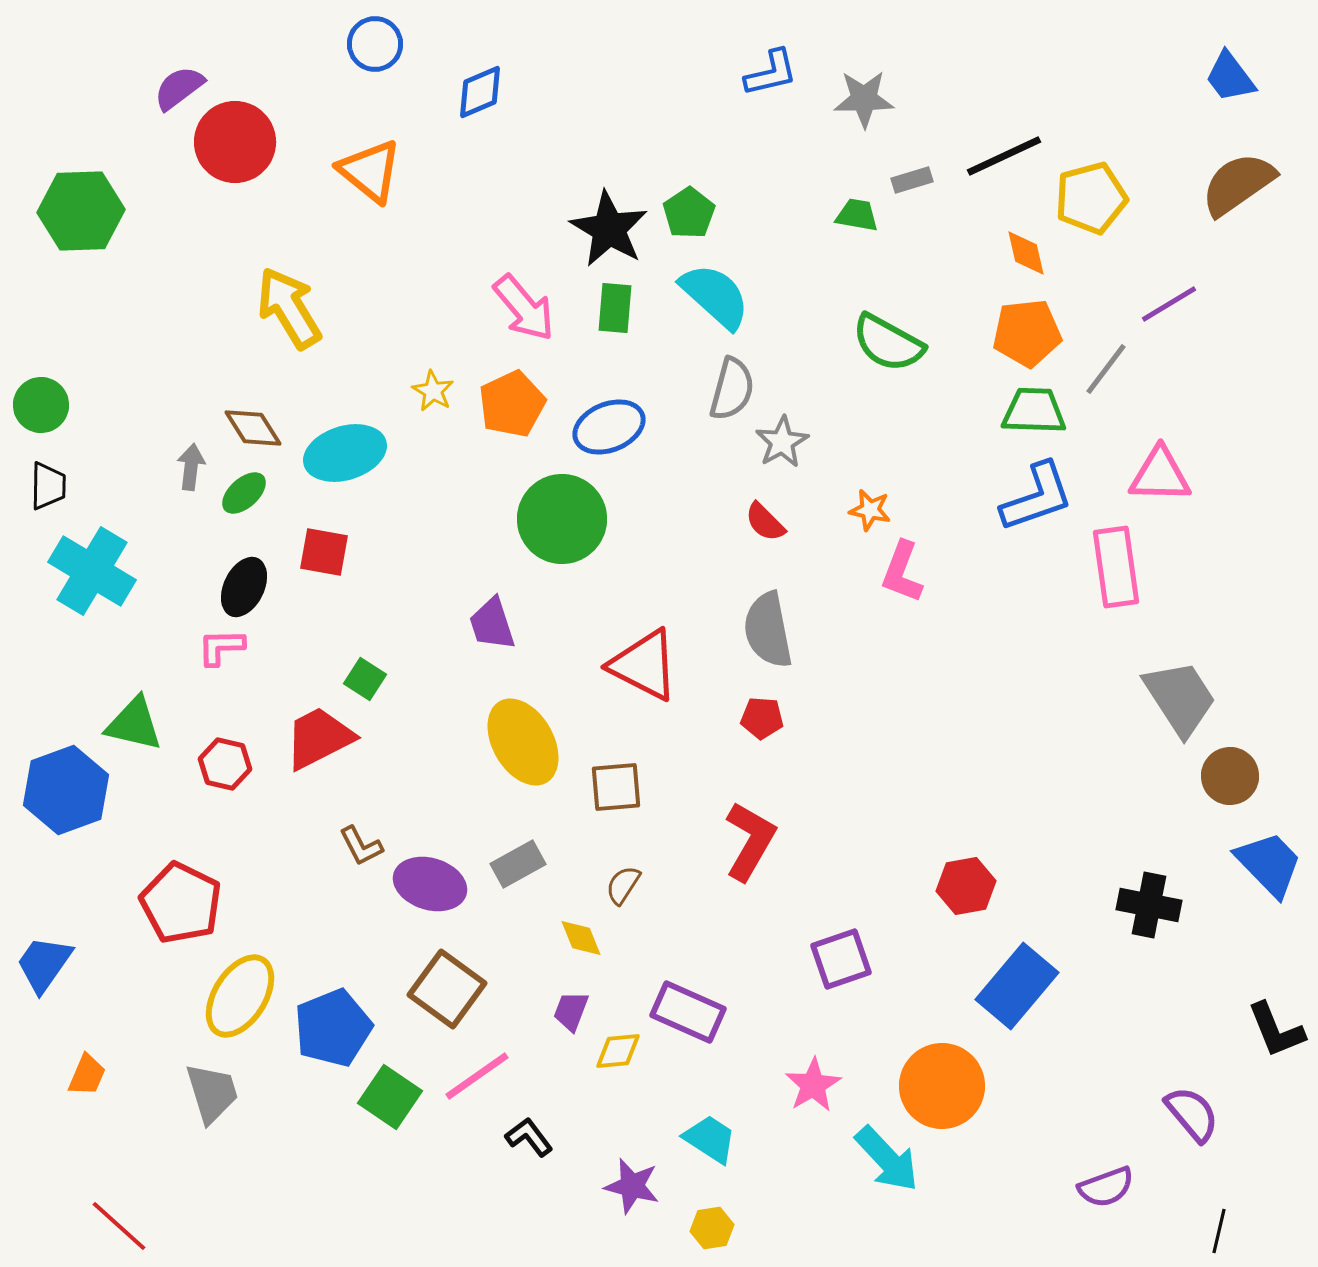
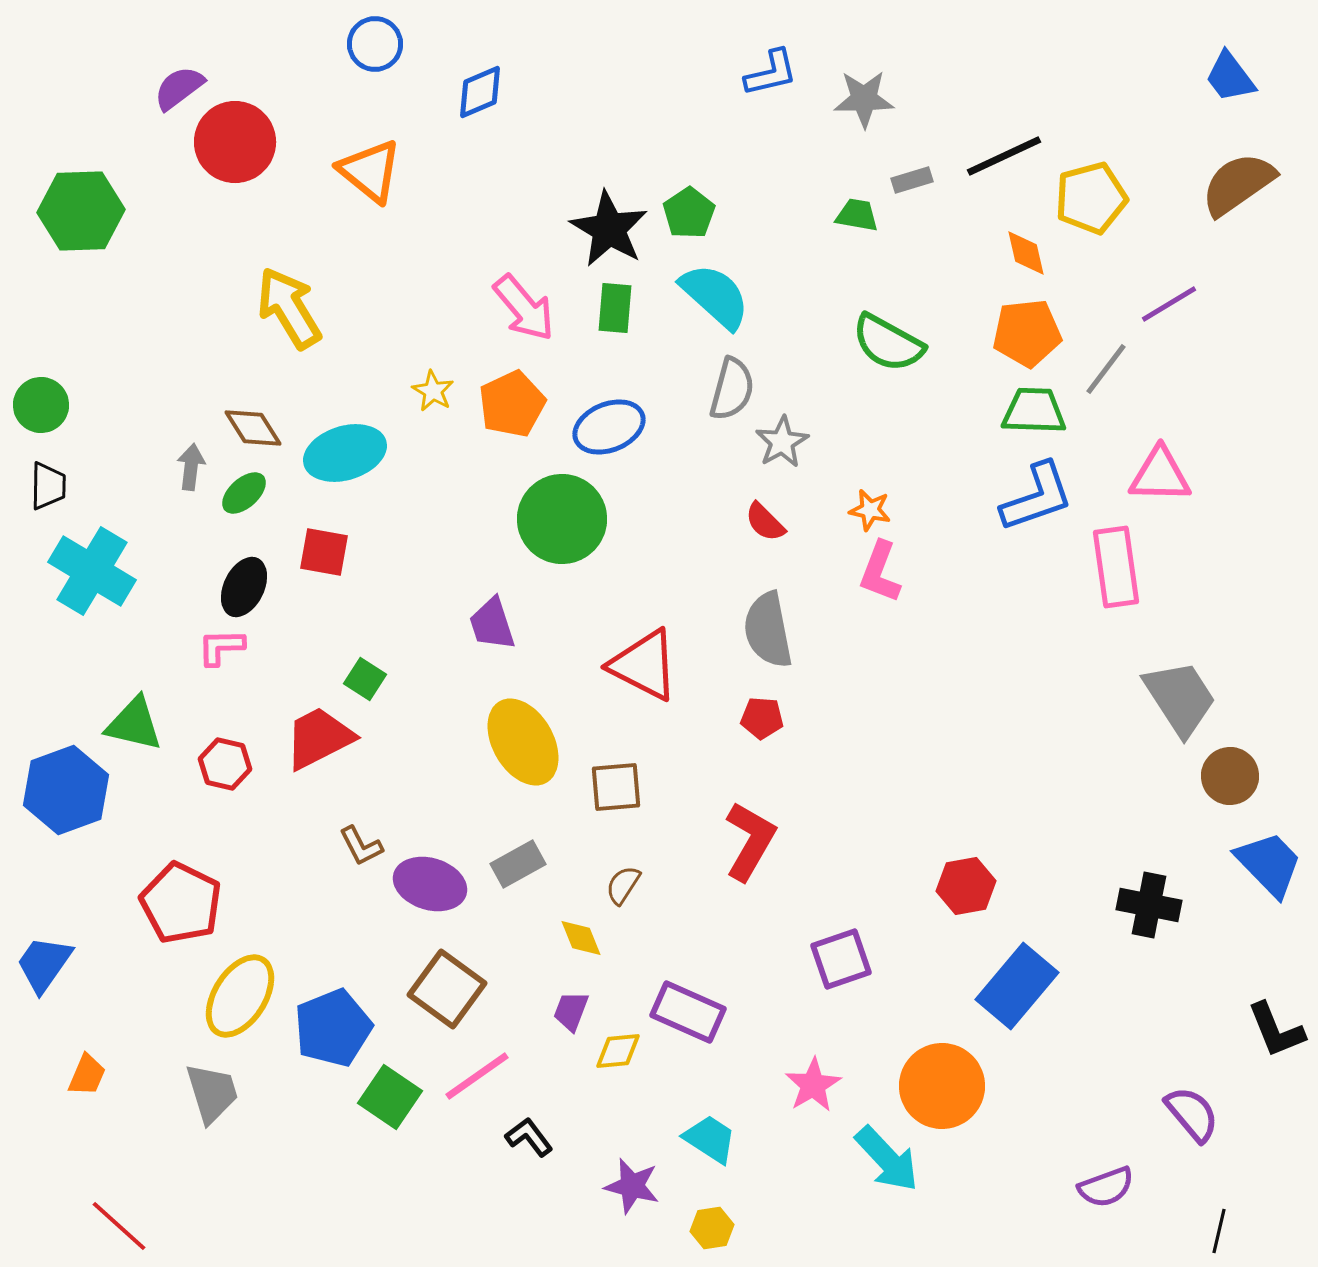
pink L-shape at (902, 572): moved 22 px left
